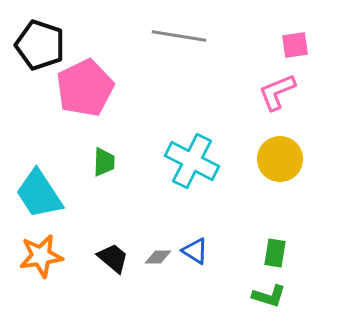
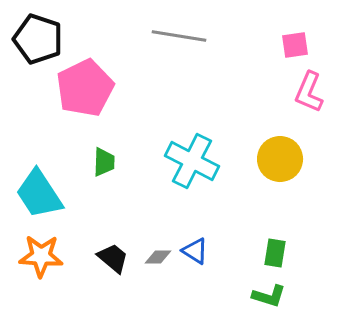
black pentagon: moved 2 px left, 6 px up
pink L-shape: moved 32 px right; rotated 45 degrees counterclockwise
orange star: rotated 12 degrees clockwise
